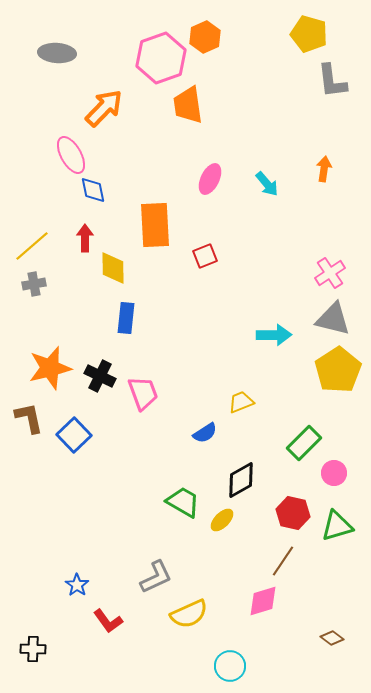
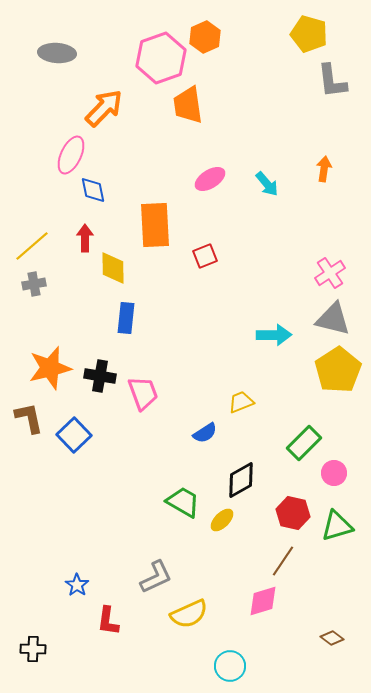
pink ellipse at (71, 155): rotated 54 degrees clockwise
pink ellipse at (210, 179): rotated 32 degrees clockwise
black cross at (100, 376): rotated 16 degrees counterclockwise
red L-shape at (108, 621): rotated 44 degrees clockwise
